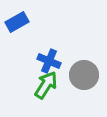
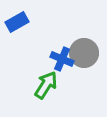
blue cross: moved 13 px right, 2 px up
gray circle: moved 22 px up
